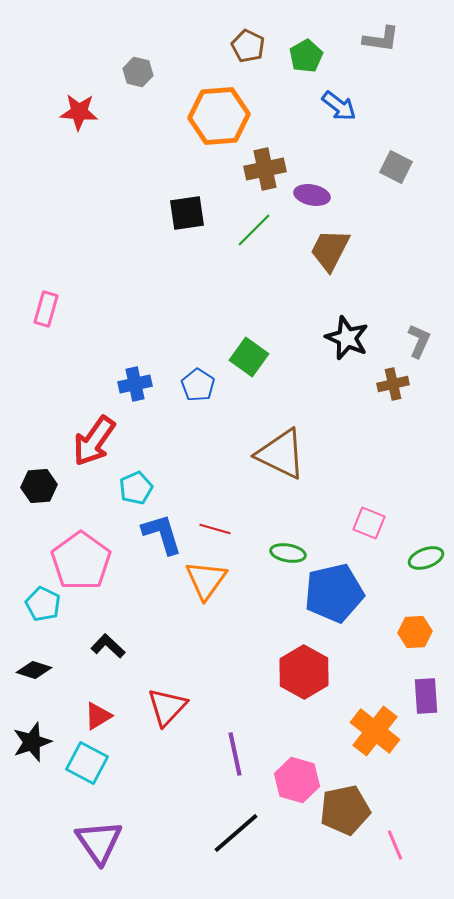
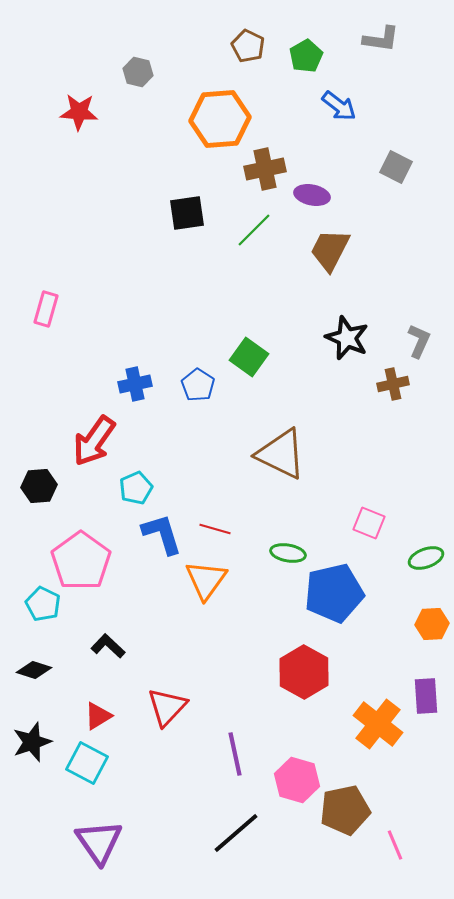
orange hexagon at (219, 116): moved 1 px right, 3 px down
orange hexagon at (415, 632): moved 17 px right, 8 px up
orange cross at (375, 731): moved 3 px right, 7 px up
